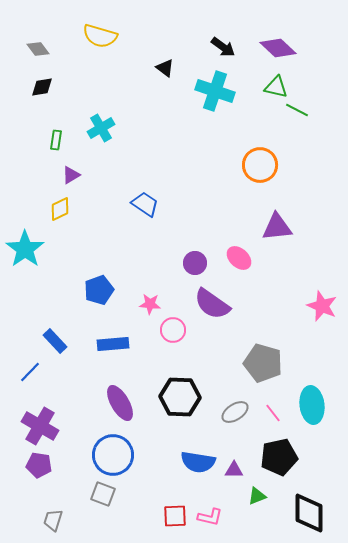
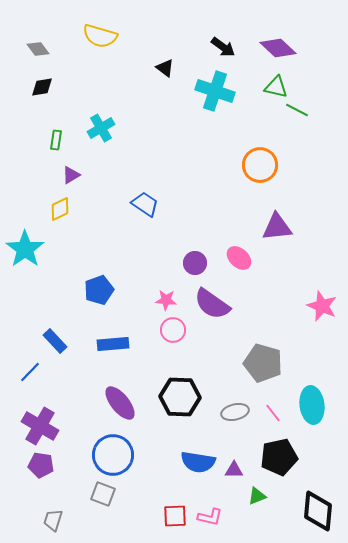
pink star at (150, 304): moved 16 px right, 4 px up
purple ellipse at (120, 403): rotated 9 degrees counterclockwise
gray ellipse at (235, 412): rotated 20 degrees clockwise
purple pentagon at (39, 465): moved 2 px right
black diamond at (309, 513): moved 9 px right, 2 px up; rotated 6 degrees clockwise
